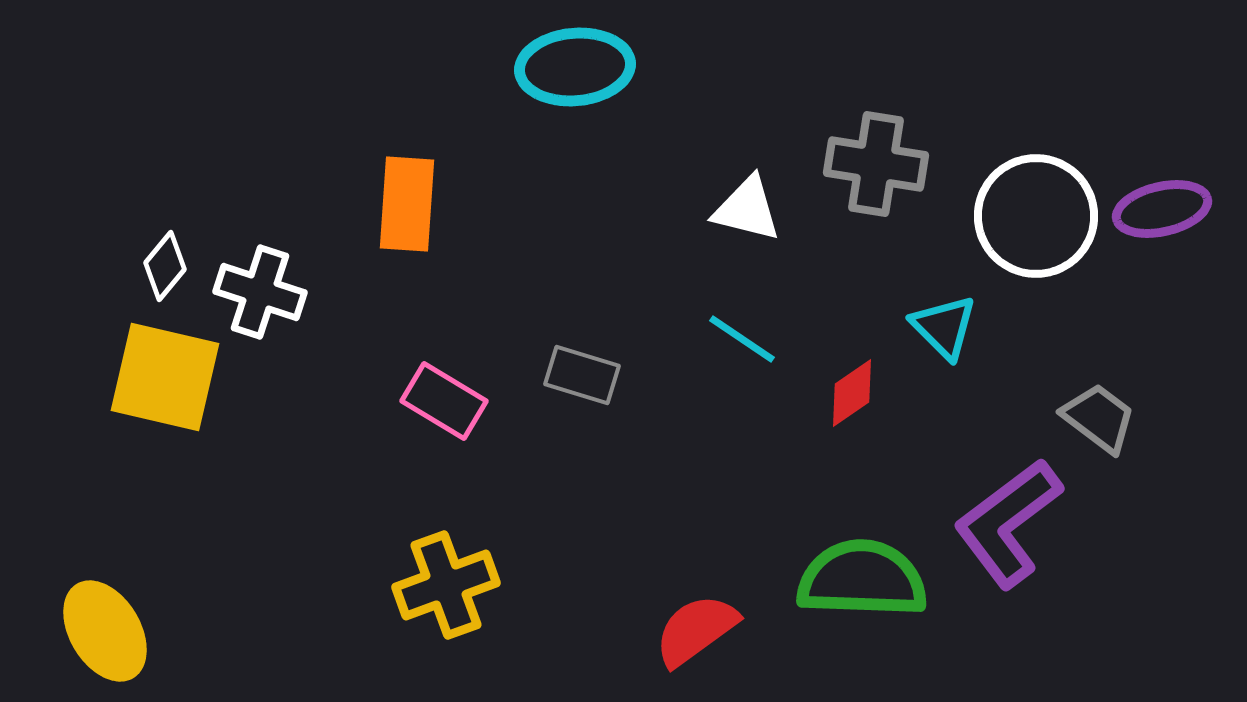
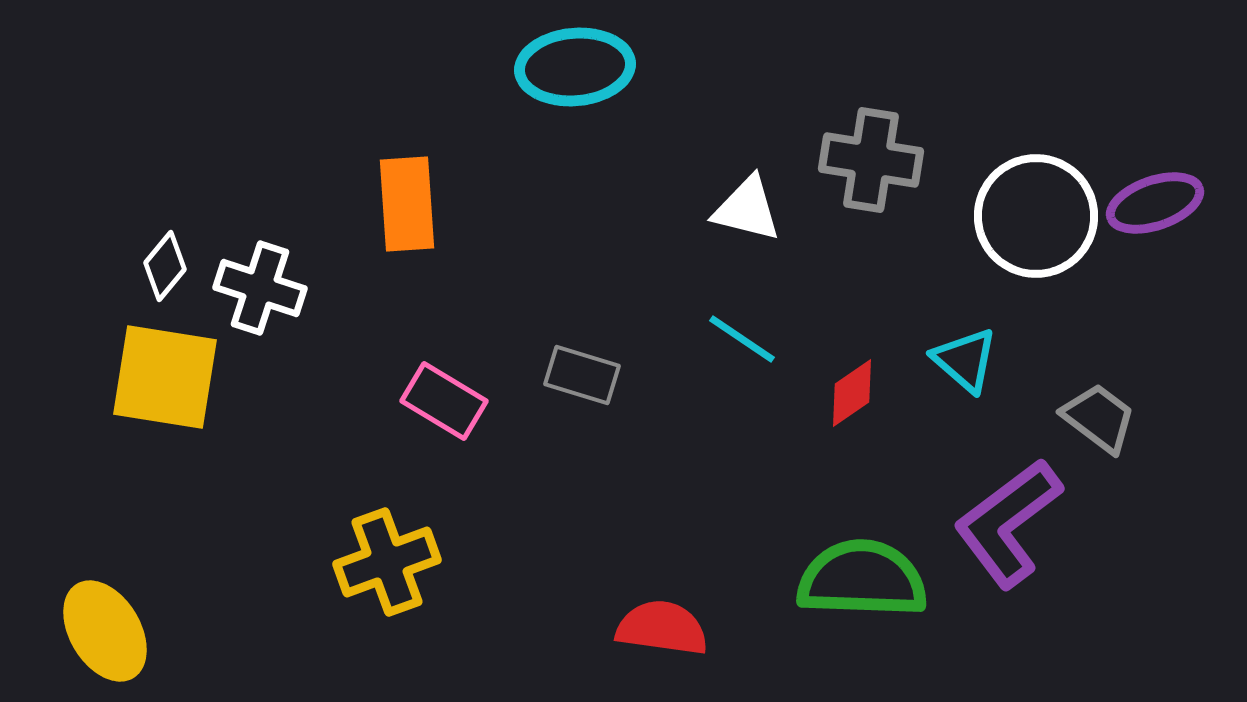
gray cross: moved 5 px left, 4 px up
orange rectangle: rotated 8 degrees counterclockwise
purple ellipse: moved 7 px left, 6 px up; rotated 6 degrees counterclockwise
white cross: moved 4 px up
cyan triangle: moved 21 px right, 33 px down; rotated 4 degrees counterclockwise
yellow square: rotated 4 degrees counterclockwise
yellow cross: moved 59 px left, 23 px up
red semicircle: moved 34 px left, 2 px up; rotated 44 degrees clockwise
